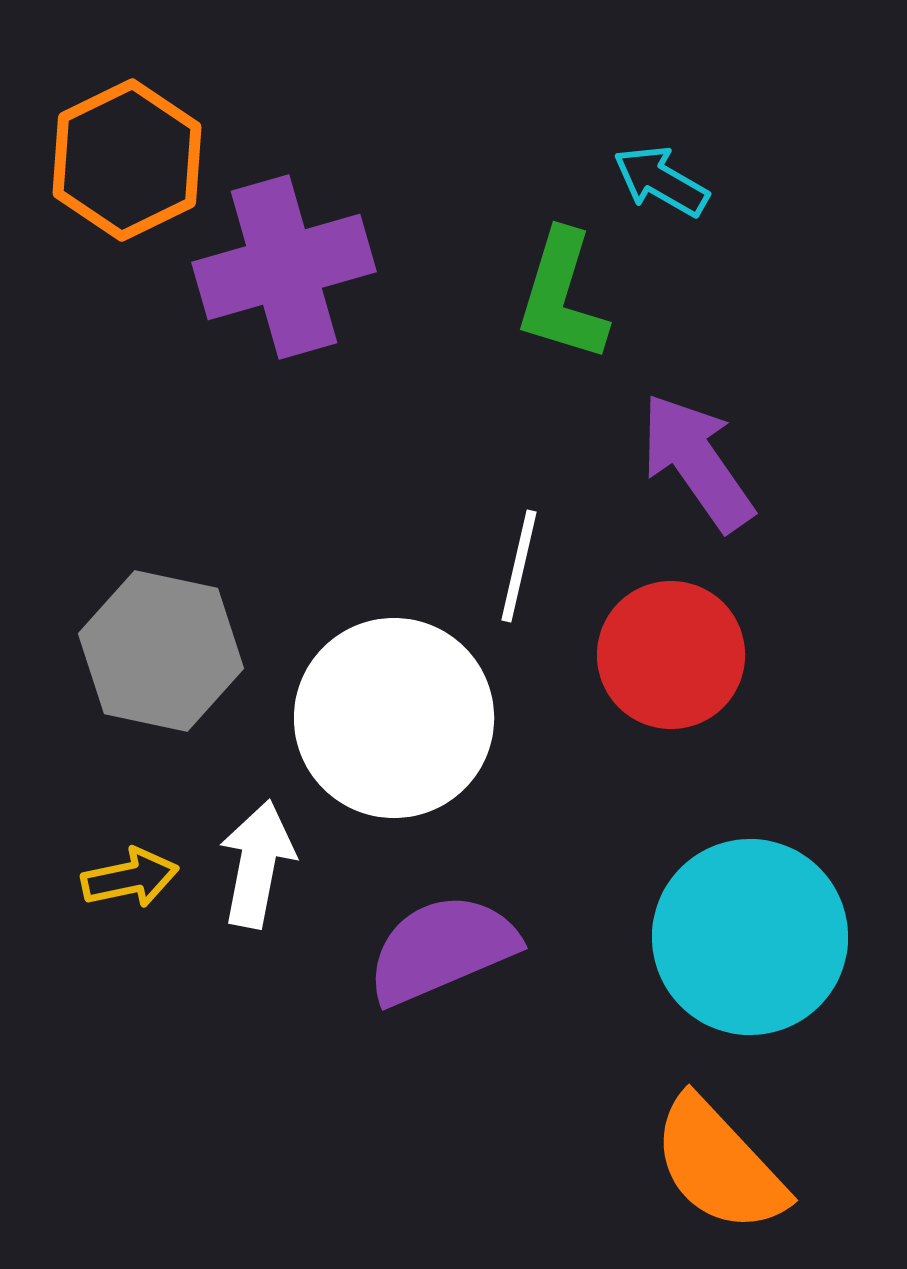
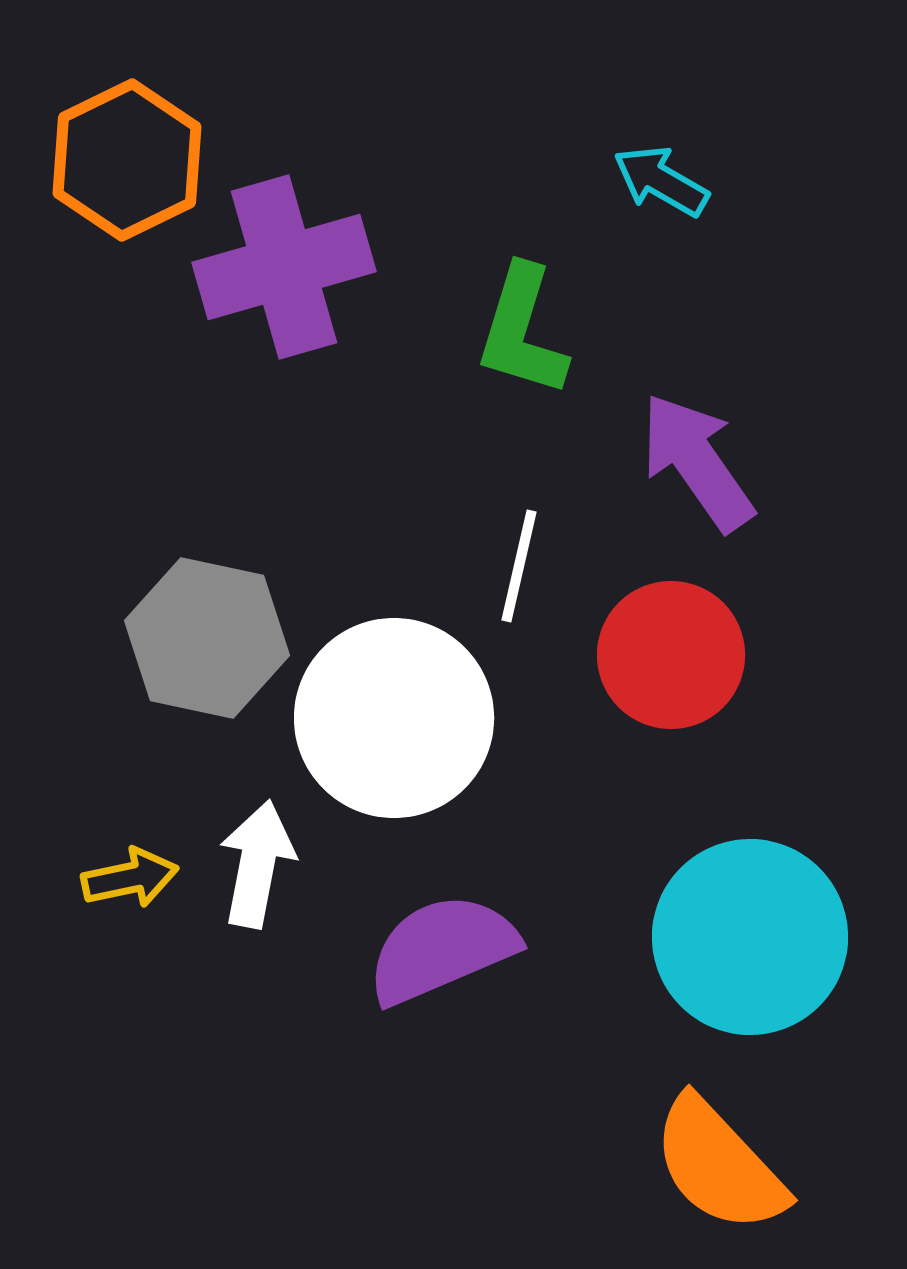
green L-shape: moved 40 px left, 35 px down
gray hexagon: moved 46 px right, 13 px up
